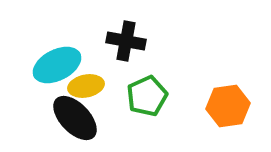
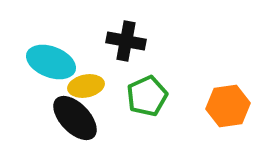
cyan ellipse: moved 6 px left, 3 px up; rotated 48 degrees clockwise
